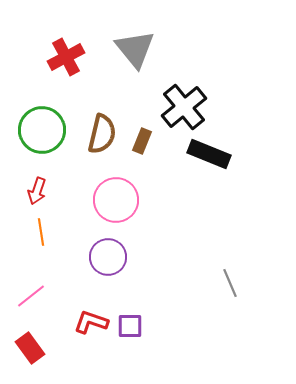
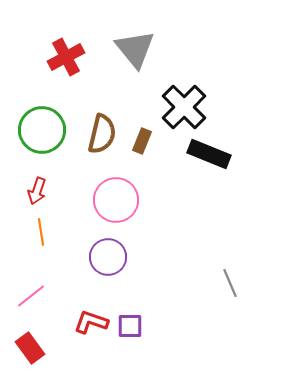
black cross: rotated 6 degrees counterclockwise
